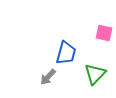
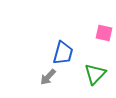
blue trapezoid: moved 3 px left
